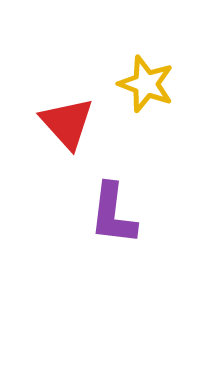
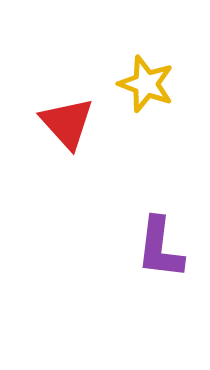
purple L-shape: moved 47 px right, 34 px down
